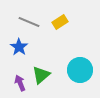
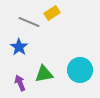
yellow rectangle: moved 8 px left, 9 px up
green triangle: moved 3 px right, 1 px up; rotated 30 degrees clockwise
